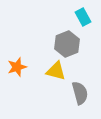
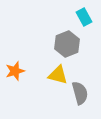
cyan rectangle: moved 1 px right
orange star: moved 2 px left, 4 px down
yellow triangle: moved 2 px right, 4 px down
